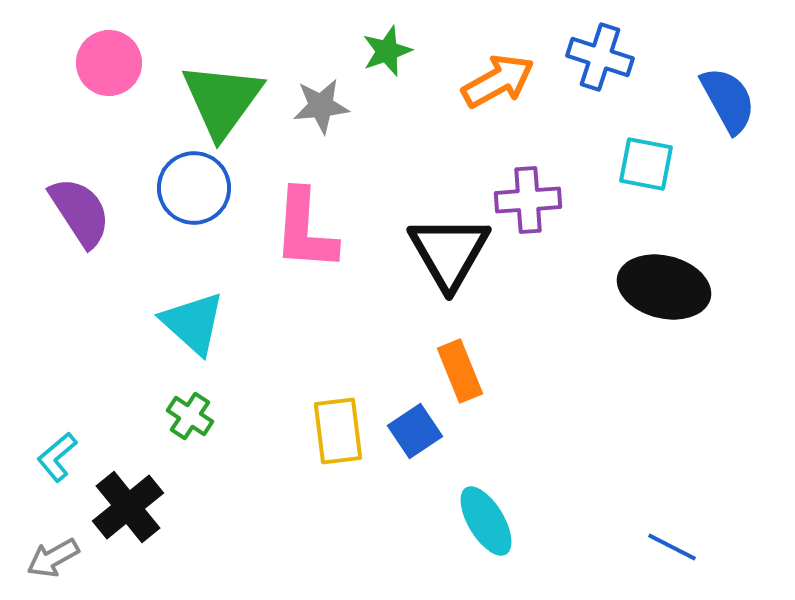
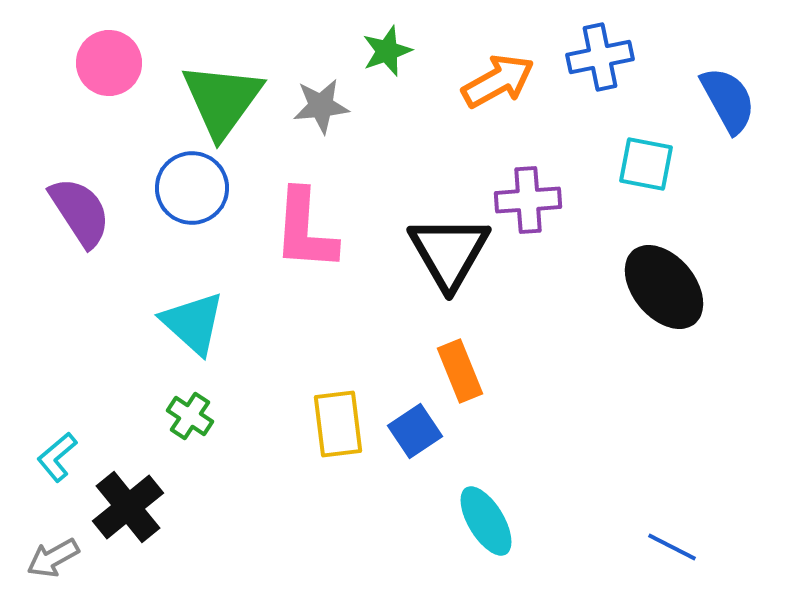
blue cross: rotated 30 degrees counterclockwise
blue circle: moved 2 px left
black ellipse: rotated 36 degrees clockwise
yellow rectangle: moved 7 px up
